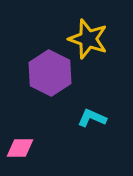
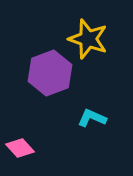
purple hexagon: rotated 12 degrees clockwise
pink diamond: rotated 48 degrees clockwise
